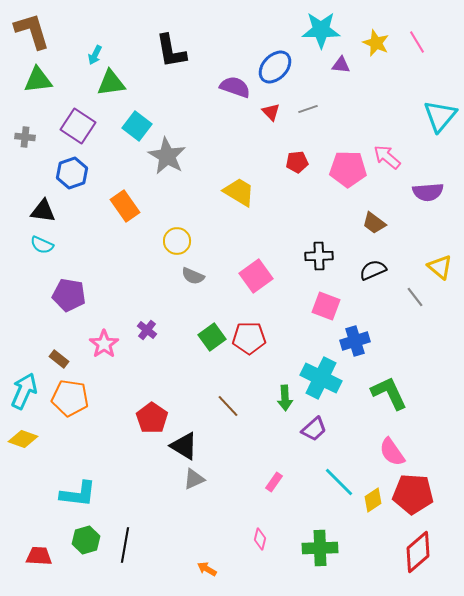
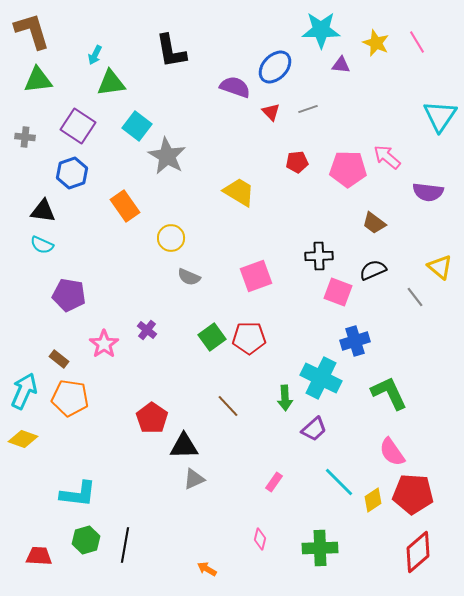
cyan triangle at (440, 116): rotated 6 degrees counterclockwise
purple semicircle at (428, 192): rotated 12 degrees clockwise
yellow circle at (177, 241): moved 6 px left, 3 px up
gray semicircle at (193, 276): moved 4 px left, 1 px down
pink square at (256, 276): rotated 16 degrees clockwise
pink square at (326, 306): moved 12 px right, 14 px up
black triangle at (184, 446): rotated 32 degrees counterclockwise
